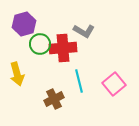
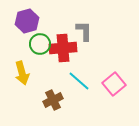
purple hexagon: moved 3 px right, 3 px up
gray L-shape: rotated 120 degrees counterclockwise
yellow arrow: moved 5 px right, 1 px up
cyan line: rotated 35 degrees counterclockwise
brown cross: moved 1 px left, 1 px down
